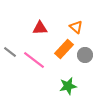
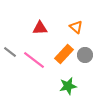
orange rectangle: moved 5 px down
